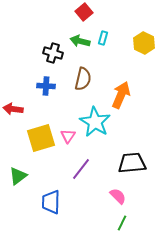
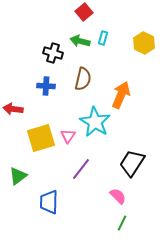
black trapezoid: rotated 52 degrees counterclockwise
blue trapezoid: moved 2 px left
